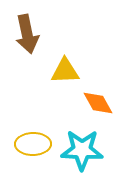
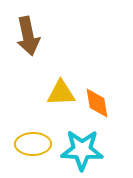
brown arrow: moved 1 px right, 2 px down
yellow triangle: moved 4 px left, 22 px down
orange diamond: moved 1 px left; rotated 20 degrees clockwise
